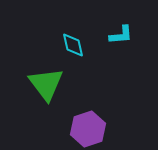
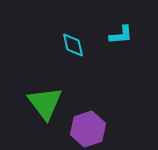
green triangle: moved 1 px left, 19 px down
